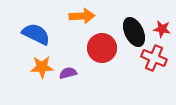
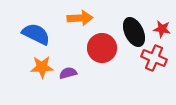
orange arrow: moved 2 px left, 2 px down
